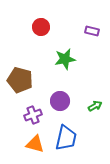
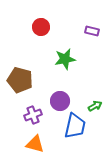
blue trapezoid: moved 9 px right, 12 px up
